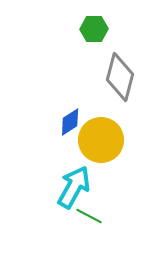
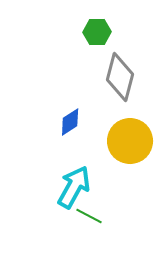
green hexagon: moved 3 px right, 3 px down
yellow circle: moved 29 px right, 1 px down
